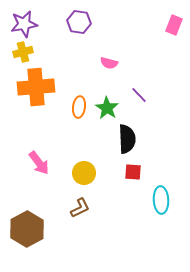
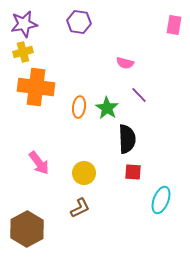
pink rectangle: rotated 12 degrees counterclockwise
pink semicircle: moved 16 px right
orange cross: rotated 12 degrees clockwise
cyan ellipse: rotated 24 degrees clockwise
